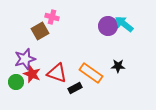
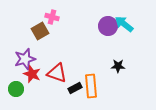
orange rectangle: moved 13 px down; rotated 50 degrees clockwise
green circle: moved 7 px down
